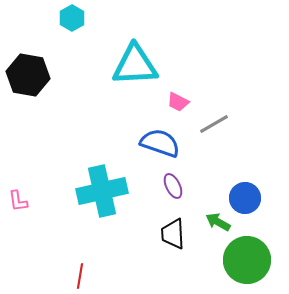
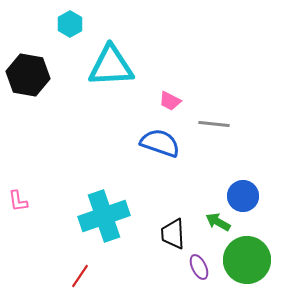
cyan hexagon: moved 2 px left, 6 px down
cyan triangle: moved 24 px left, 1 px down
pink trapezoid: moved 8 px left, 1 px up
gray line: rotated 36 degrees clockwise
purple ellipse: moved 26 px right, 81 px down
cyan cross: moved 2 px right, 25 px down; rotated 6 degrees counterclockwise
blue circle: moved 2 px left, 2 px up
red line: rotated 25 degrees clockwise
